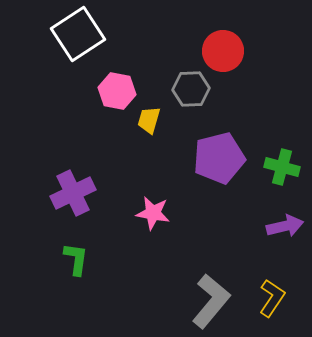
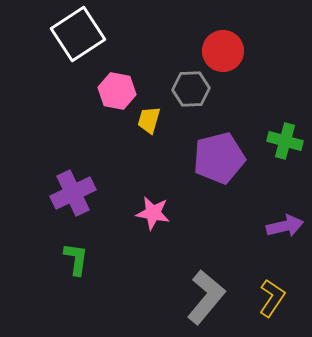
green cross: moved 3 px right, 26 px up
gray L-shape: moved 5 px left, 4 px up
